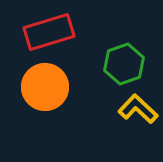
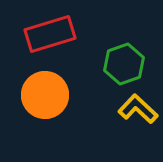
red rectangle: moved 1 px right, 2 px down
orange circle: moved 8 px down
